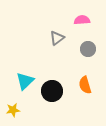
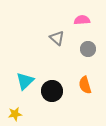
gray triangle: rotated 42 degrees counterclockwise
yellow star: moved 2 px right, 4 px down
